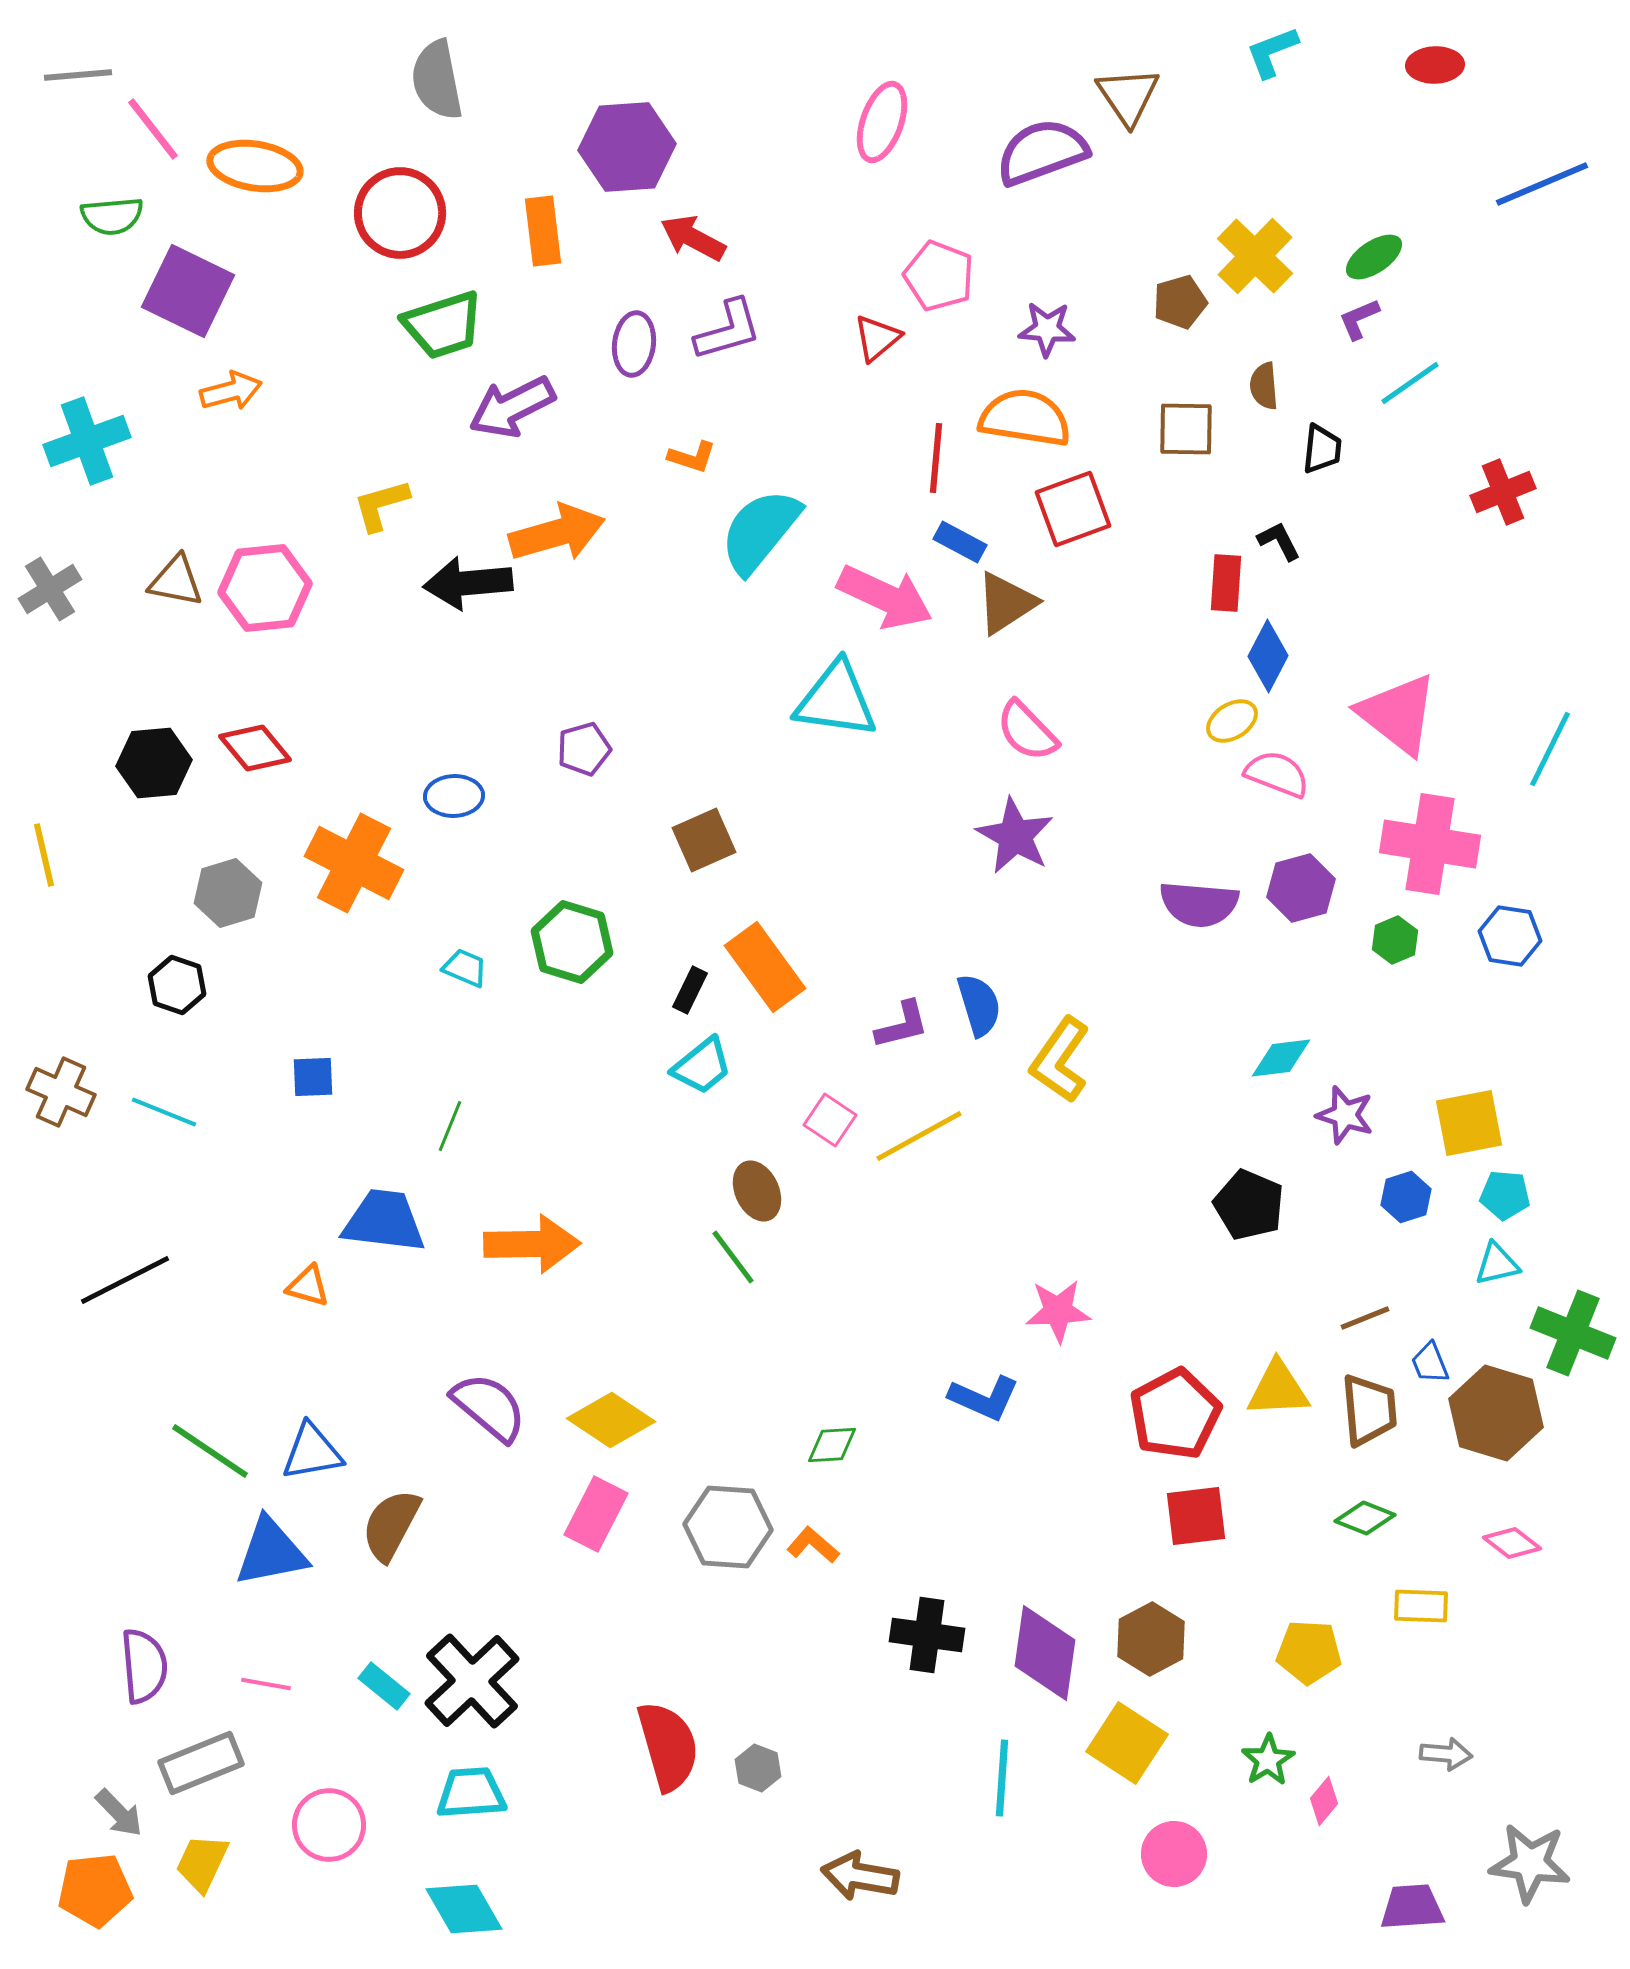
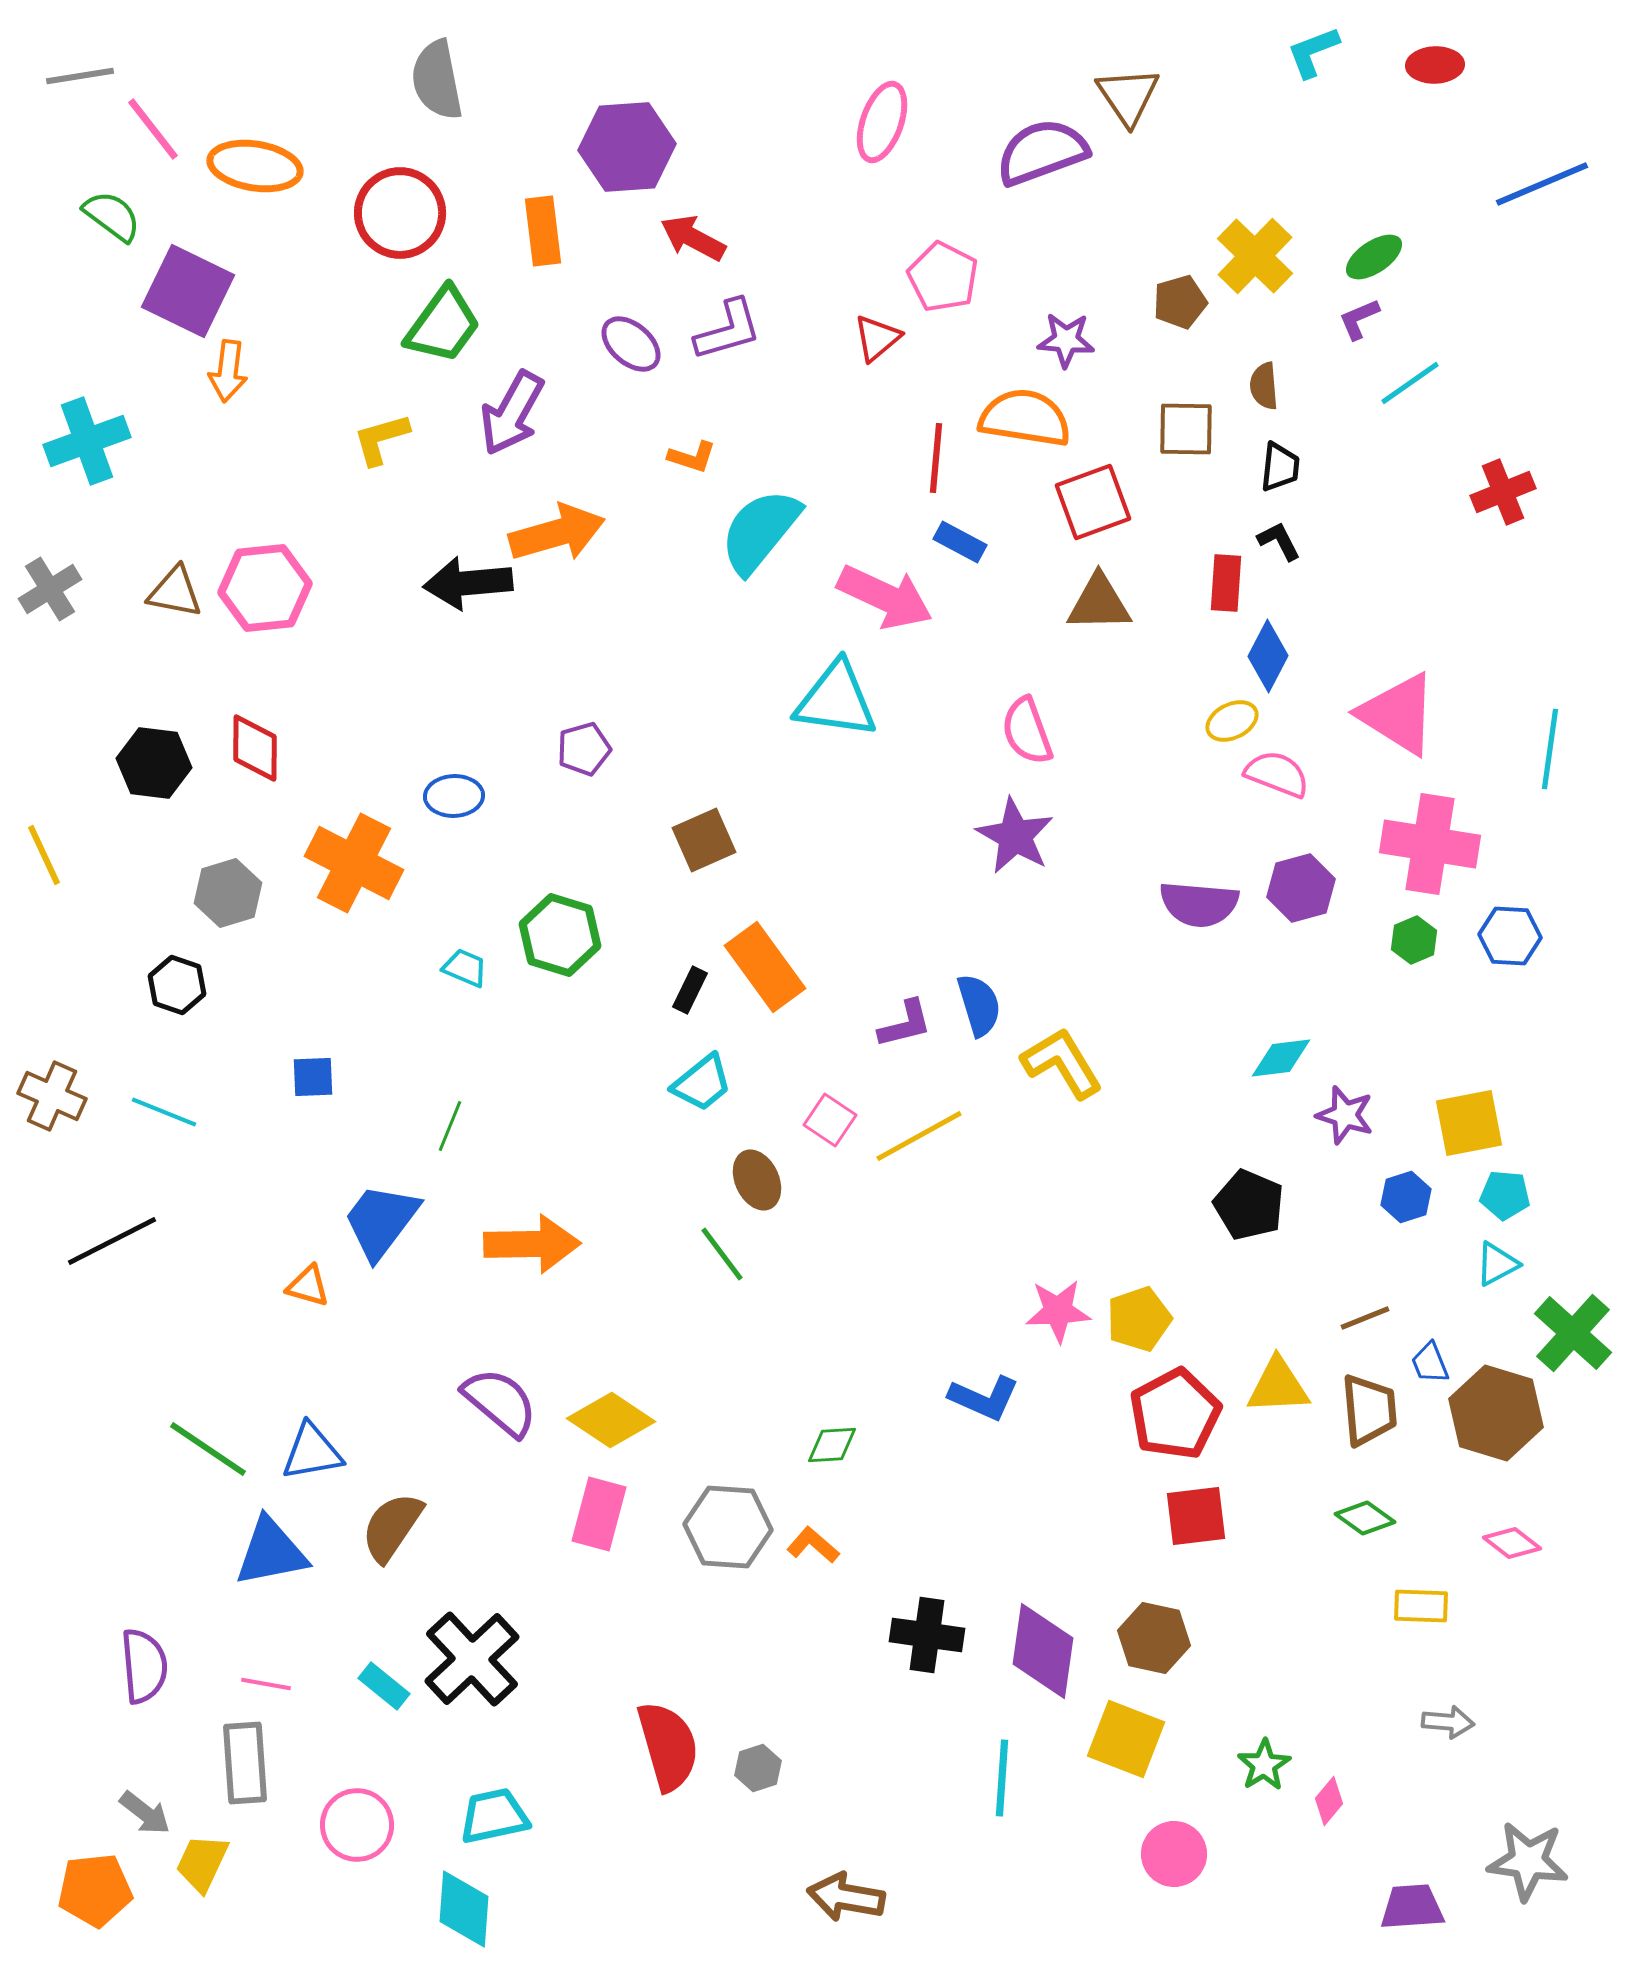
cyan L-shape at (1272, 52): moved 41 px right
gray line at (78, 75): moved 2 px right, 1 px down; rotated 4 degrees counterclockwise
green semicircle at (112, 216): rotated 138 degrees counterclockwise
pink pentagon at (939, 276): moved 4 px right, 1 px down; rotated 6 degrees clockwise
green trapezoid at (443, 325): rotated 36 degrees counterclockwise
purple star at (1047, 329): moved 19 px right, 11 px down
purple ellipse at (634, 344): moved 3 px left; rotated 56 degrees counterclockwise
orange arrow at (231, 391): moved 3 px left, 20 px up; rotated 112 degrees clockwise
purple arrow at (512, 407): moved 6 px down; rotated 34 degrees counterclockwise
black trapezoid at (1322, 449): moved 42 px left, 18 px down
yellow L-shape at (381, 505): moved 66 px up
red square at (1073, 509): moved 20 px right, 7 px up
brown triangle at (176, 581): moved 1 px left, 11 px down
brown triangle at (1006, 603): moved 93 px right; rotated 32 degrees clockwise
pink triangle at (1398, 714): rotated 6 degrees counterclockwise
yellow ellipse at (1232, 721): rotated 6 degrees clockwise
pink semicircle at (1027, 731): rotated 24 degrees clockwise
red diamond at (255, 748): rotated 40 degrees clockwise
cyan line at (1550, 749): rotated 18 degrees counterclockwise
black hexagon at (154, 763): rotated 12 degrees clockwise
yellow line at (44, 855): rotated 12 degrees counterclockwise
blue hexagon at (1510, 936): rotated 6 degrees counterclockwise
green hexagon at (1395, 940): moved 19 px right
green hexagon at (572, 942): moved 12 px left, 7 px up
purple L-shape at (902, 1025): moved 3 px right, 1 px up
yellow L-shape at (1060, 1060): moved 2 px right, 3 px down; rotated 114 degrees clockwise
cyan trapezoid at (702, 1066): moved 17 px down
brown cross at (61, 1092): moved 9 px left, 4 px down
brown ellipse at (757, 1191): moved 11 px up
blue trapezoid at (384, 1221): moved 3 px left; rotated 60 degrees counterclockwise
green line at (733, 1257): moved 11 px left, 3 px up
cyan triangle at (1497, 1264): rotated 15 degrees counterclockwise
black line at (125, 1280): moved 13 px left, 39 px up
green cross at (1573, 1333): rotated 20 degrees clockwise
yellow triangle at (1278, 1389): moved 3 px up
purple semicircle at (489, 1407): moved 11 px right, 5 px up
green line at (210, 1451): moved 2 px left, 2 px up
pink rectangle at (596, 1514): moved 3 px right; rotated 12 degrees counterclockwise
green diamond at (1365, 1518): rotated 14 degrees clockwise
brown semicircle at (391, 1525): moved 1 px right, 2 px down; rotated 6 degrees clockwise
brown hexagon at (1151, 1639): moved 3 px right, 1 px up; rotated 20 degrees counterclockwise
yellow pentagon at (1309, 1652): moved 170 px left, 333 px up; rotated 22 degrees counterclockwise
purple diamond at (1045, 1653): moved 2 px left, 2 px up
black cross at (472, 1681): moved 22 px up
yellow square at (1127, 1743): moved 1 px left, 4 px up; rotated 12 degrees counterclockwise
gray arrow at (1446, 1754): moved 2 px right, 32 px up
green star at (1268, 1760): moved 4 px left, 5 px down
gray rectangle at (201, 1763): moved 44 px right; rotated 72 degrees counterclockwise
gray hexagon at (758, 1768): rotated 21 degrees clockwise
cyan trapezoid at (471, 1793): moved 23 px right, 23 px down; rotated 8 degrees counterclockwise
pink diamond at (1324, 1801): moved 5 px right
gray arrow at (119, 1813): moved 26 px right; rotated 8 degrees counterclockwise
pink circle at (329, 1825): moved 28 px right
gray star at (1530, 1863): moved 2 px left, 2 px up
brown arrow at (860, 1876): moved 14 px left, 21 px down
cyan diamond at (464, 1909): rotated 34 degrees clockwise
